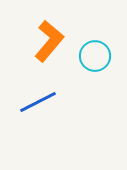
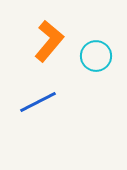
cyan circle: moved 1 px right
